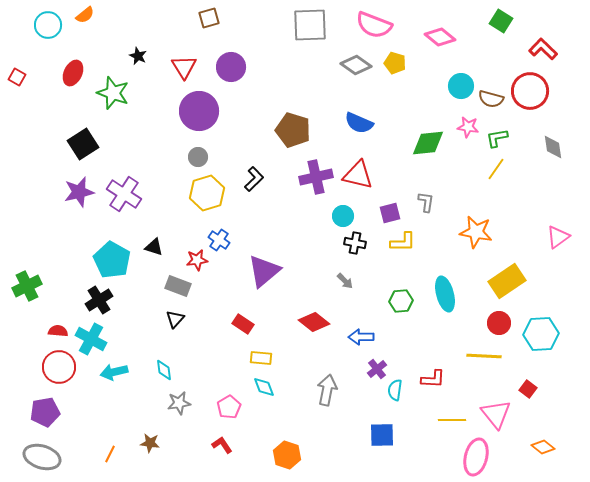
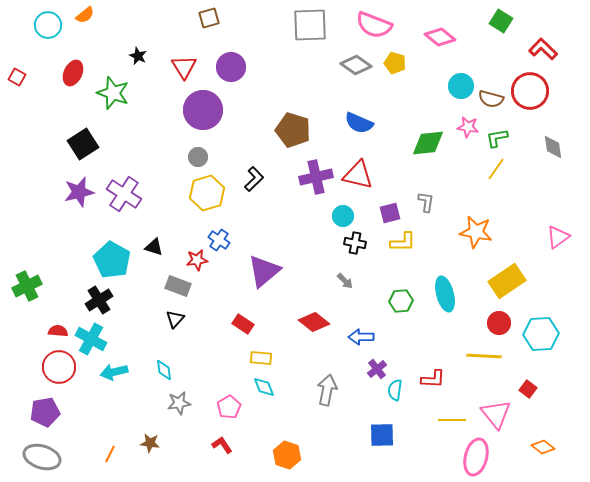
purple circle at (199, 111): moved 4 px right, 1 px up
